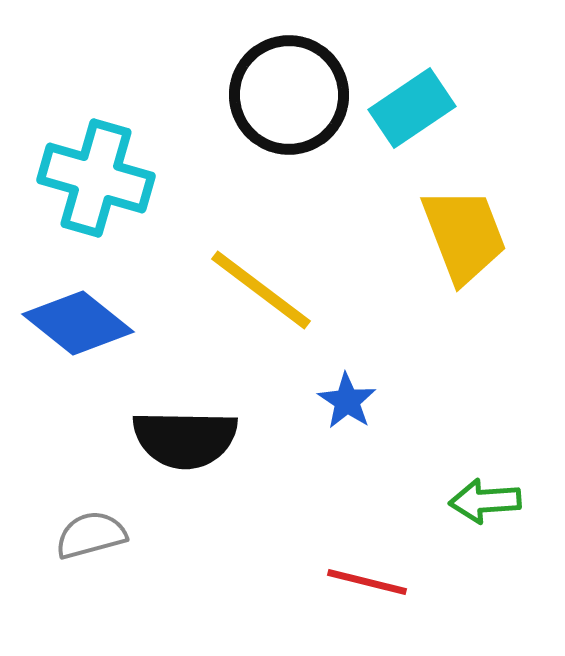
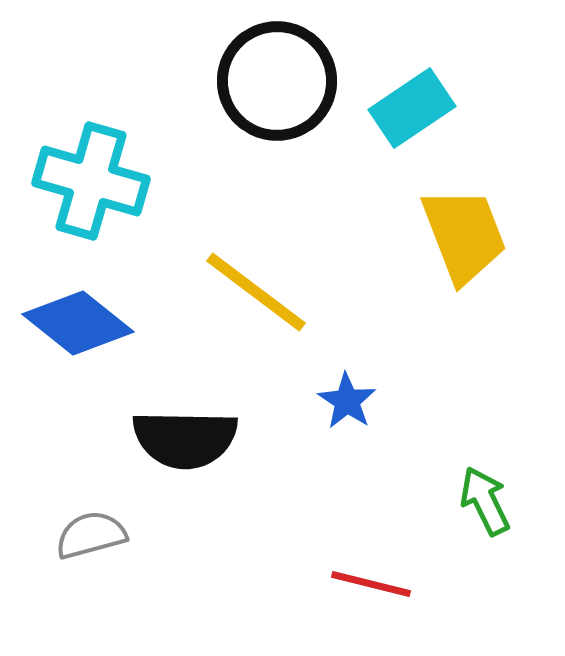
black circle: moved 12 px left, 14 px up
cyan cross: moved 5 px left, 3 px down
yellow line: moved 5 px left, 2 px down
green arrow: rotated 68 degrees clockwise
red line: moved 4 px right, 2 px down
